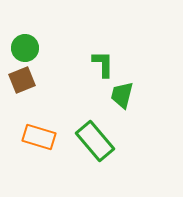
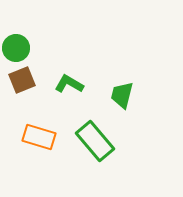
green circle: moved 9 px left
green L-shape: moved 34 px left, 20 px down; rotated 60 degrees counterclockwise
